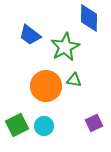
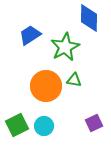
blue trapezoid: rotated 110 degrees clockwise
